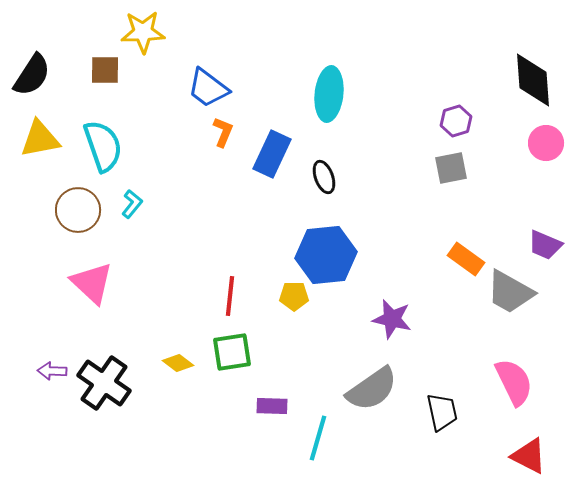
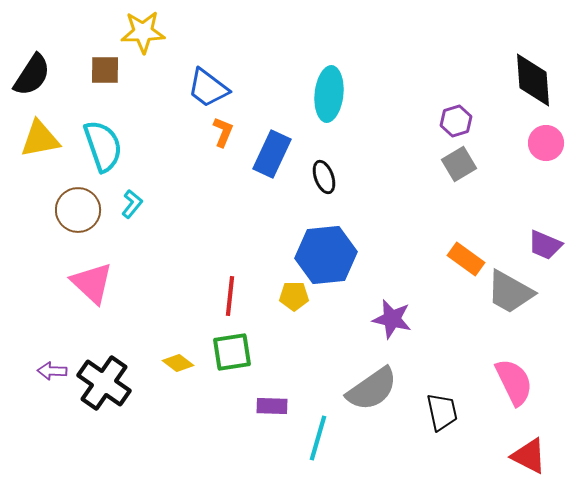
gray square: moved 8 px right, 4 px up; rotated 20 degrees counterclockwise
